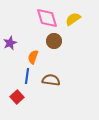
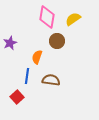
pink diamond: moved 1 px up; rotated 25 degrees clockwise
brown circle: moved 3 px right
orange semicircle: moved 4 px right
